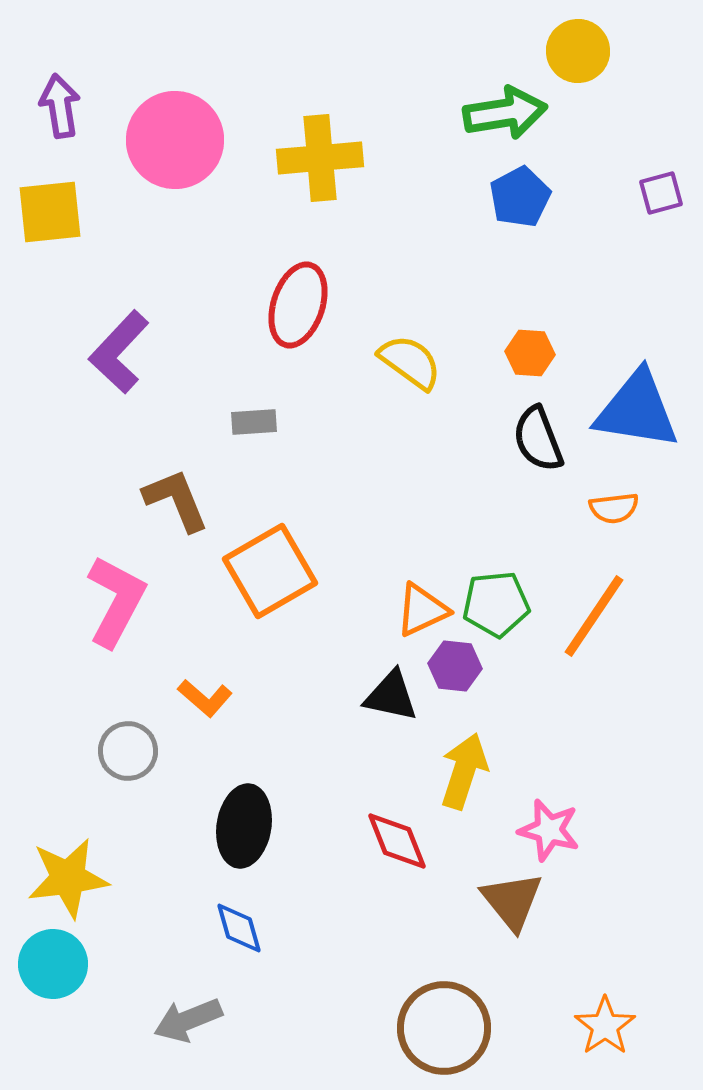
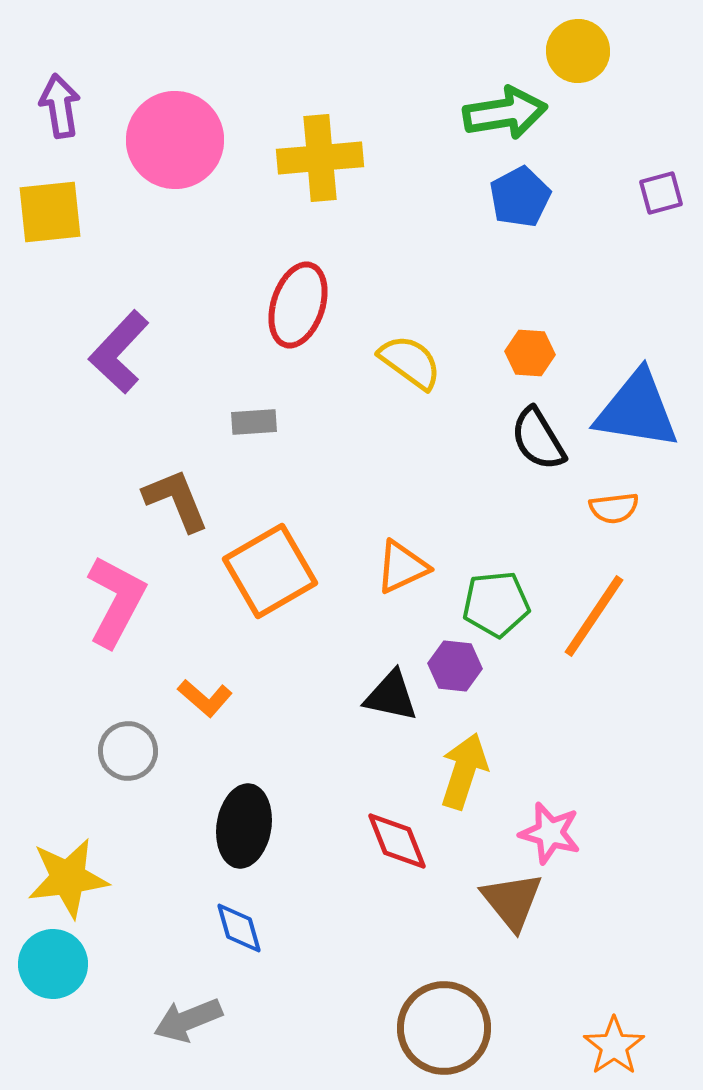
black semicircle: rotated 10 degrees counterclockwise
orange triangle: moved 20 px left, 43 px up
pink star: moved 1 px right, 3 px down
orange star: moved 9 px right, 20 px down
